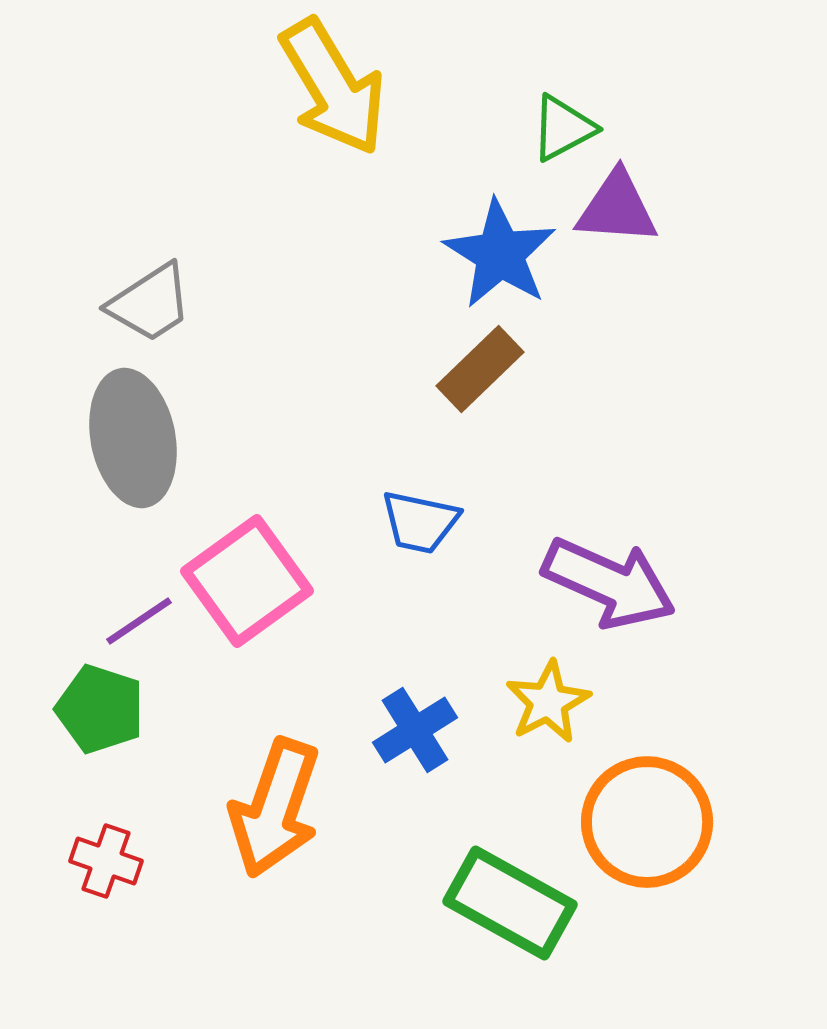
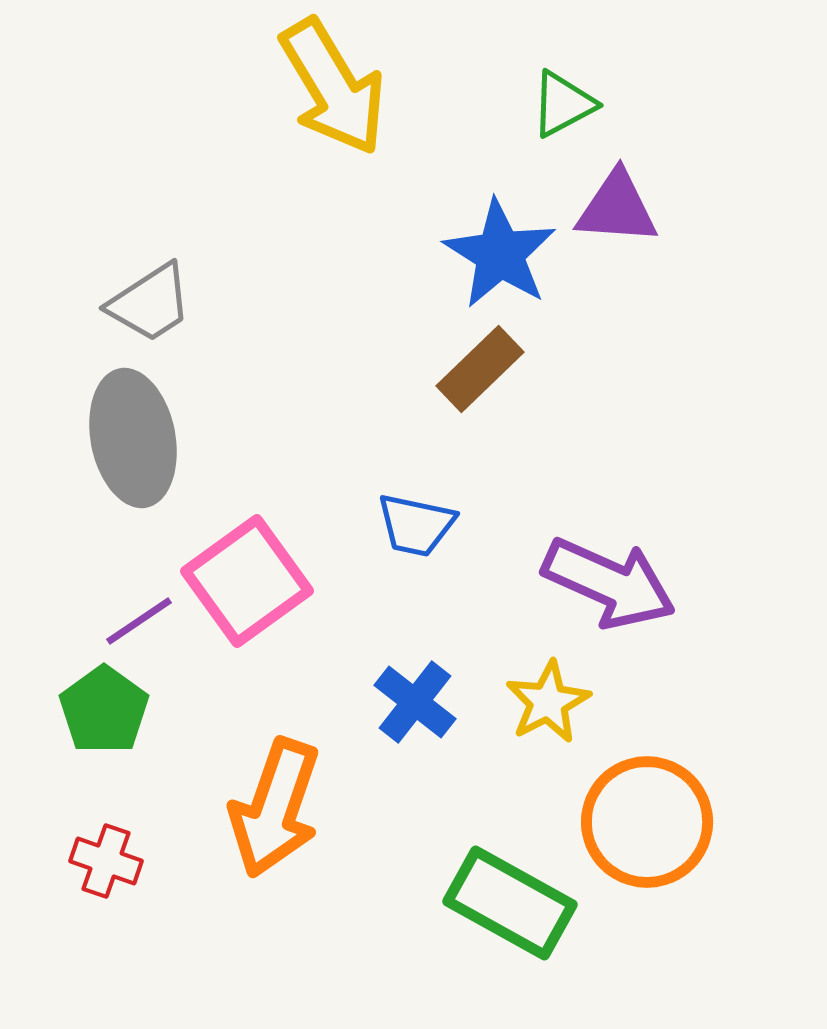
green triangle: moved 24 px up
blue trapezoid: moved 4 px left, 3 px down
green pentagon: moved 4 px right, 1 px down; rotated 18 degrees clockwise
blue cross: moved 28 px up; rotated 20 degrees counterclockwise
